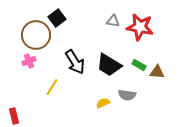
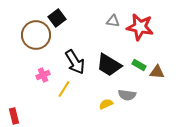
pink cross: moved 14 px right, 14 px down
yellow line: moved 12 px right, 2 px down
yellow semicircle: moved 3 px right, 1 px down
